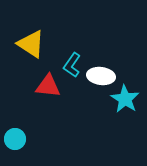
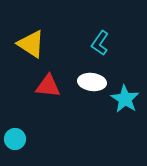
cyan L-shape: moved 28 px right, 22 px up
white ellipse: moved 9 px left, 6 px down
